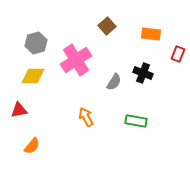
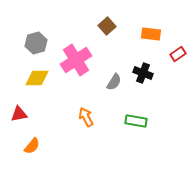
red rectangle: rotated 35 degrees clockwise
yellow diamond: moved 4 px right, 2 px down
red triangle: moved 4 px down
